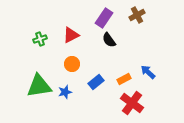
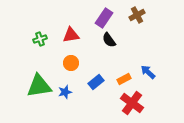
red triangle: rotated 18 degrees clockwise
orange circle: moved 1 px left, 1 px up
